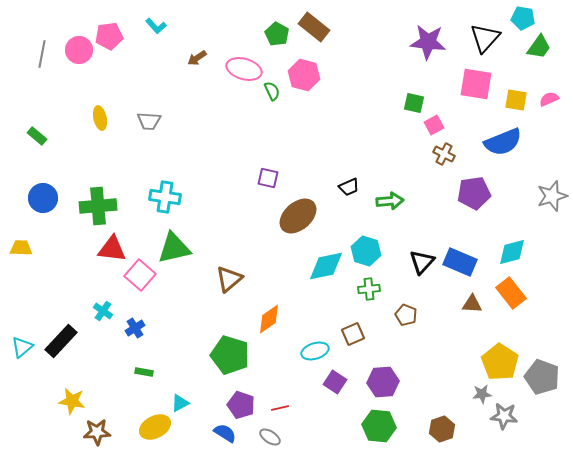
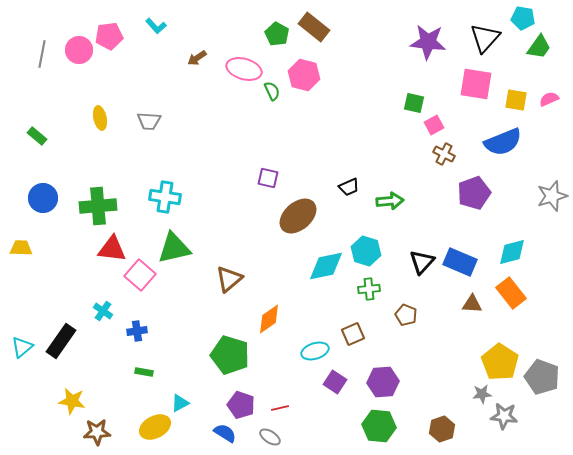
purple pentagon at (474, 193): rotated 12 degrees counterclockwise
blue cross at (135, 328): moved 2 px right, 3 px down; rotated 24 degrees clockwise
black rectangle at (61, 341): rotated 8 degrees counterclockwise
